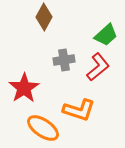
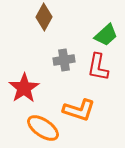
red L-shape: rotated 140 degrees clockwise
